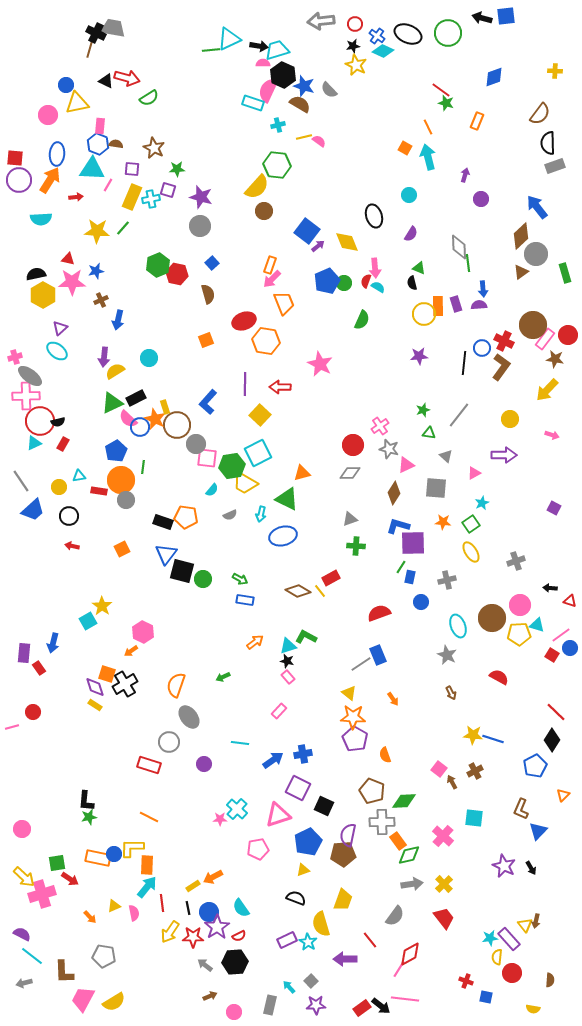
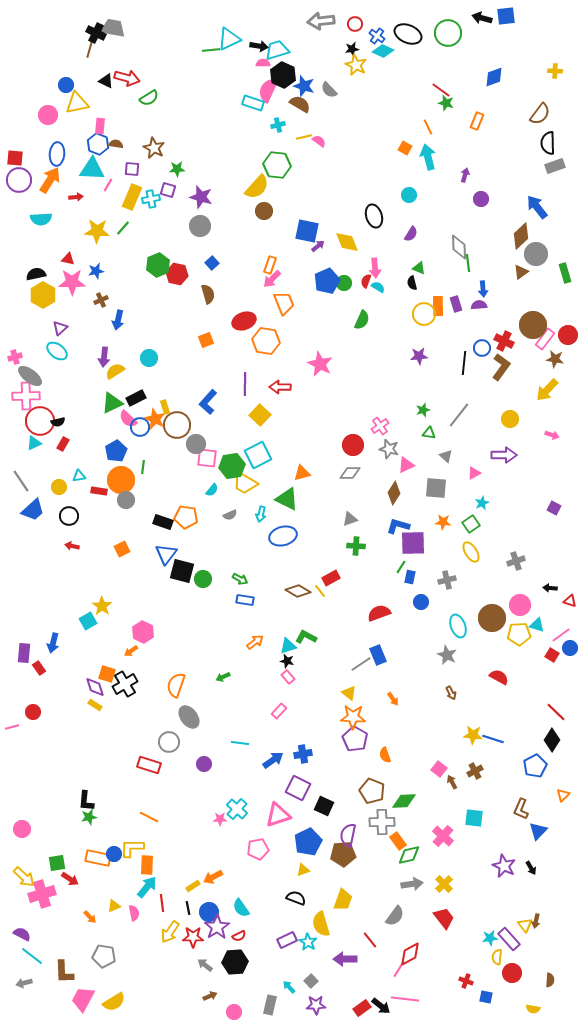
black star at (353, 46): moved 1 px left, 3 px down
blue square at (307, 231): rotated 25 degrees counterclockwise
cyan square at (258, 453): moved 2 px down
